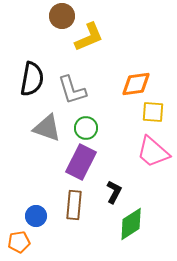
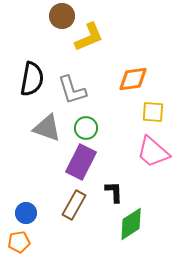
orange diamond: moved 3 px left, 5 px up
black L-shape: rotated 30 degrees counterclockwise
brown rectangle: rotated 24 degrees clockwise
blue circle: moved 10 px left, 3 px up
